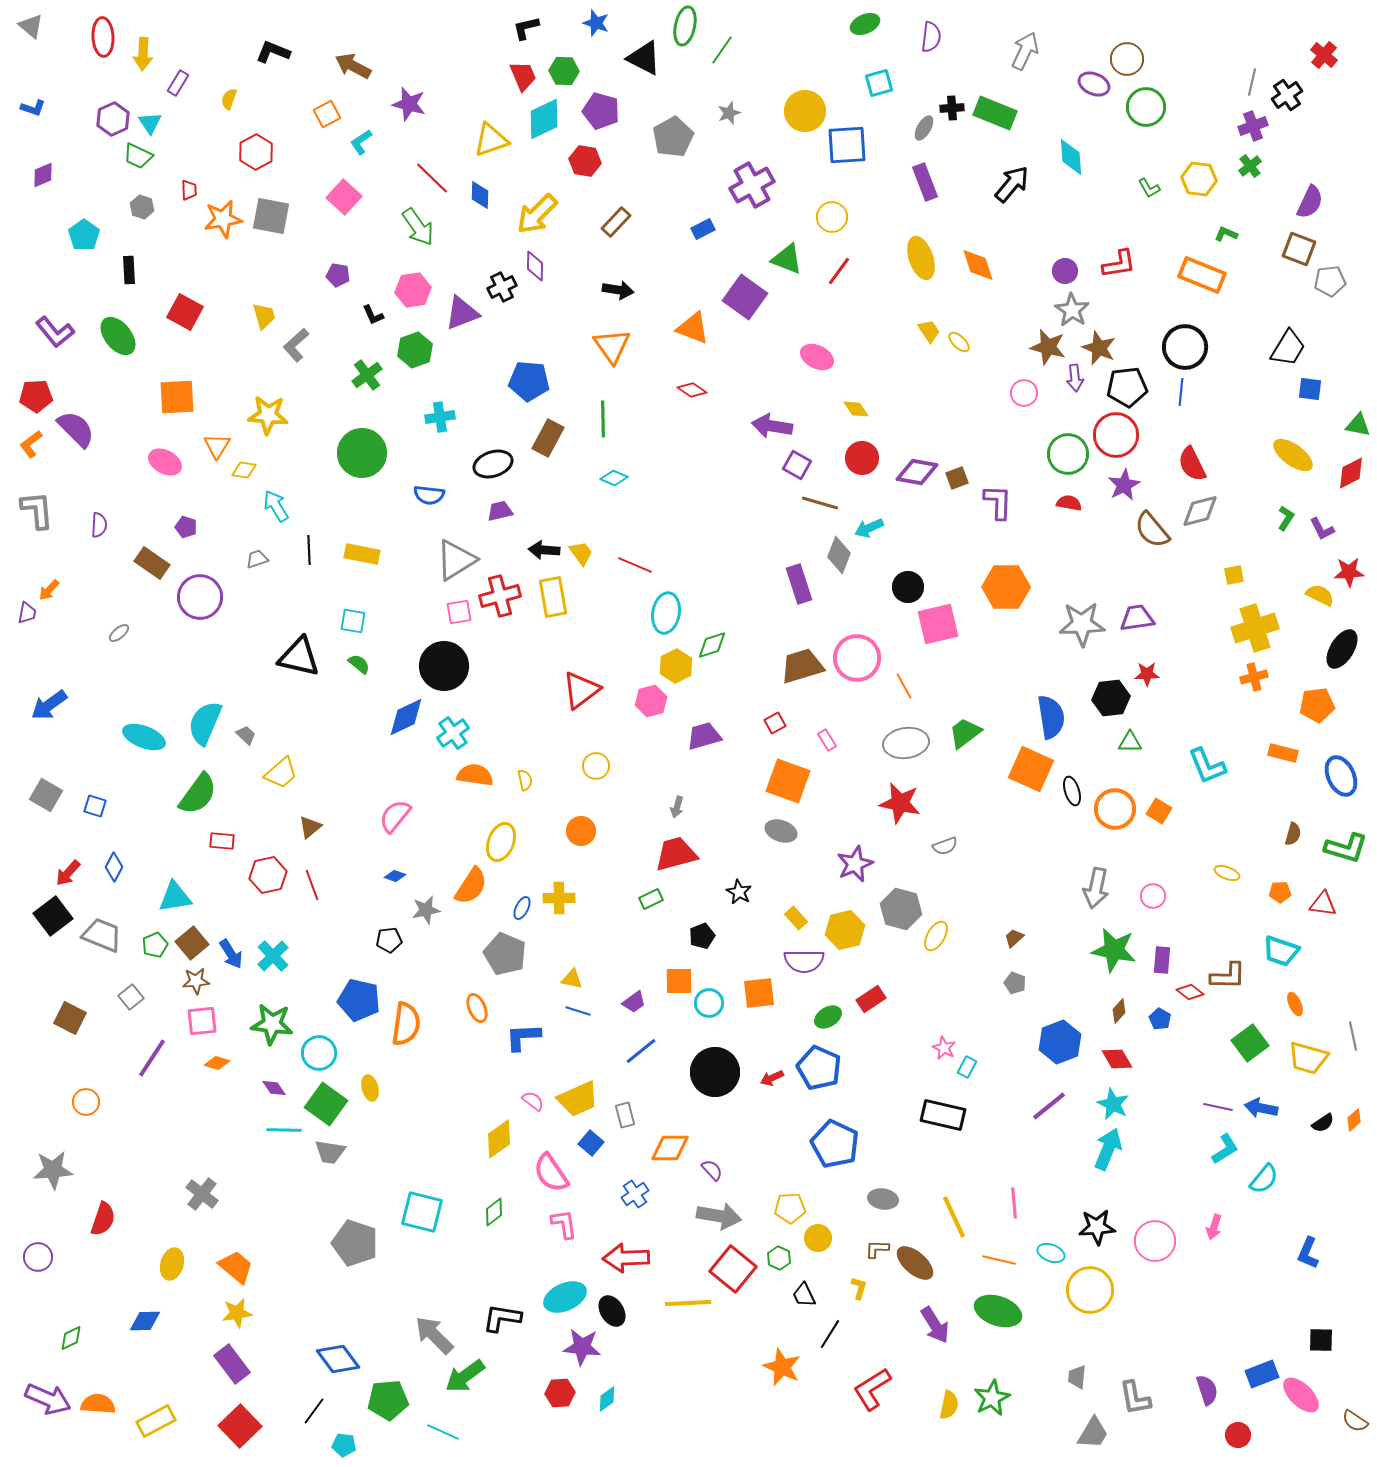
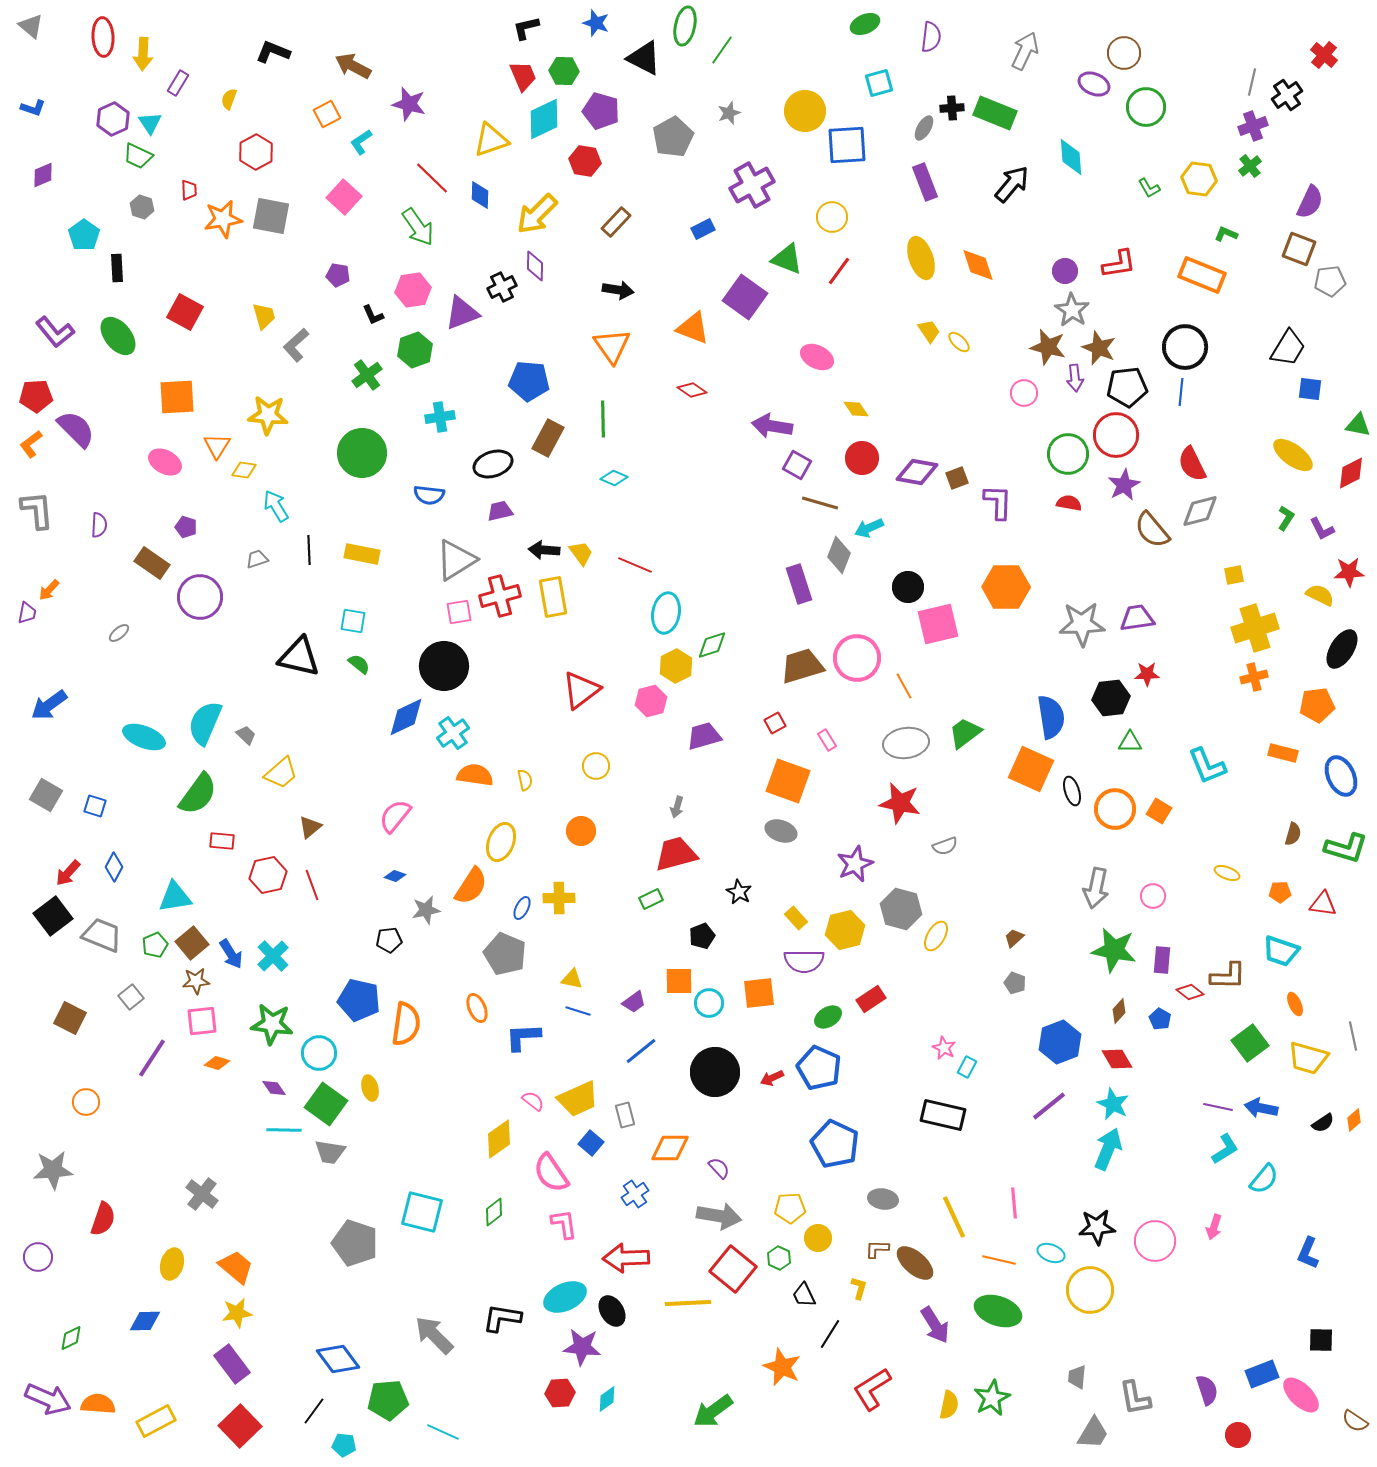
brown circle at (1127, 59): moved 3 px left, 6 px up
black rectangle at (129, 270): moved 12 px left, 2 px up
purple semicircle at (712, 1170): moved 7 px right, 2 px up
green arrow at (465, 1376): moved 248 px right, 35 px down
